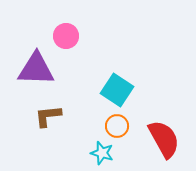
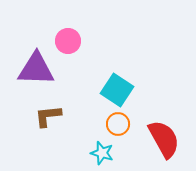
pink circle: moved 2 px right, 5 px down
orange circle: moved 1 px right, 2 px up
